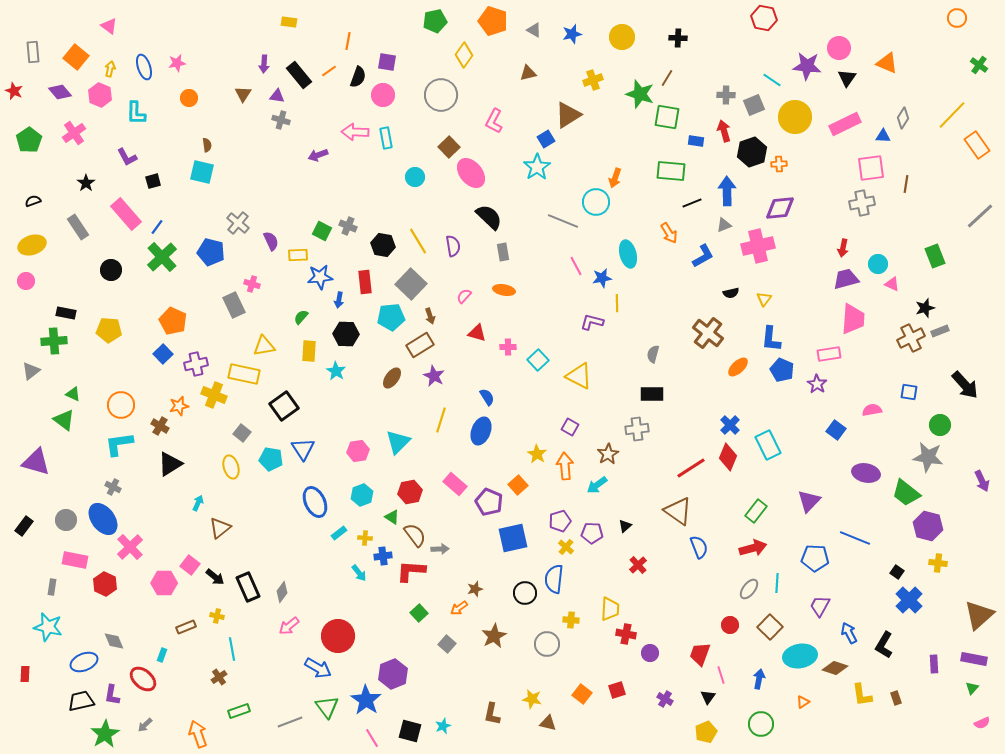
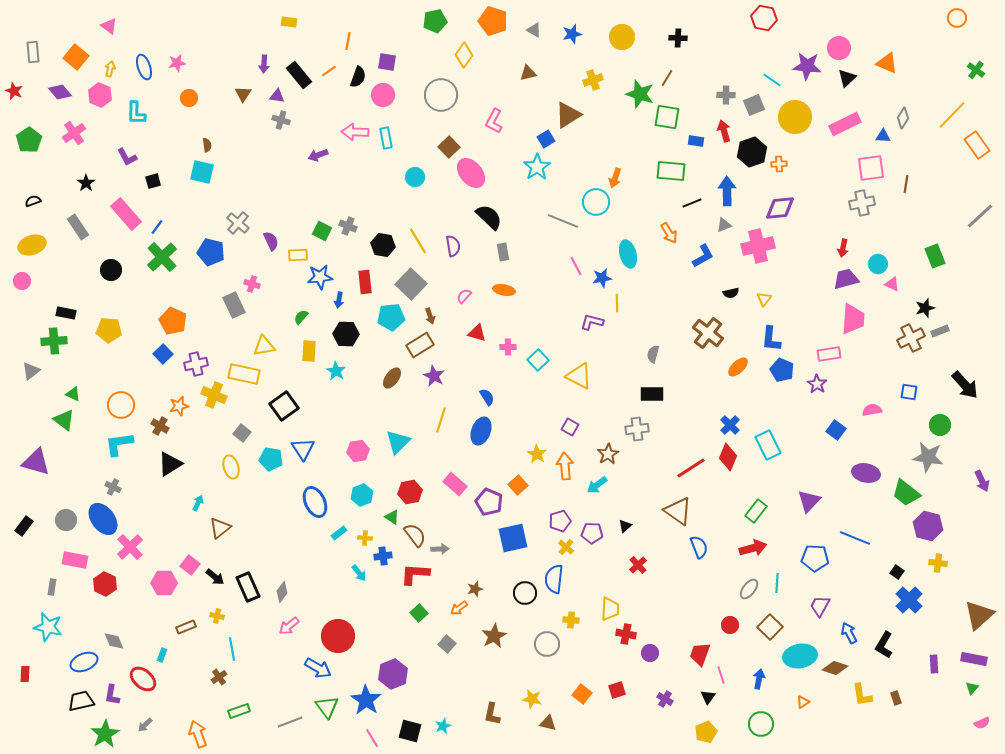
green cross at (979, 65): moved 3 px left, 5 px down
black triangle at (847, 78): rotated 12 degrees clockwise
pink circle at (26, 281): moved 4 px left
red L-shape at (411, 571): moved 4 px right, 3 px down
